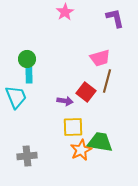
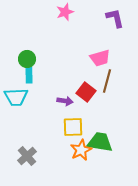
pink star: rotated 12 degrees clockwise
cyan trapezoid: rotated 110 degrees clockwise
gray cross: rotated 36 degrees counterclockwise
